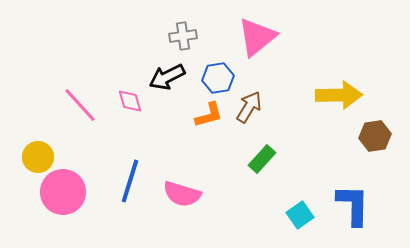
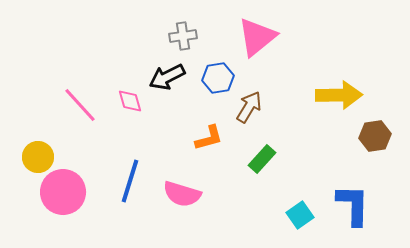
orange L-shape: moved 23 px down
